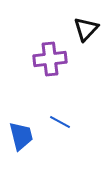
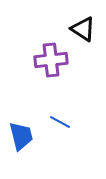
black triangle: moved 3 px left; rotated 40 degrees counterclockwise
purple cross: moved 1 px right, 1 px down
